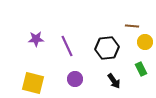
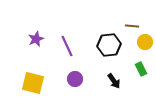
purple star: rotated 21 degrees counterclockwise
black hexagon: moved 2 px right, 3 px up
